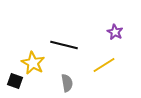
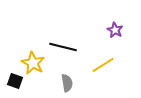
purple star: moved 2 px up
black line: moved 1 px left, 2 px down
yellow line: moved 1 px left
